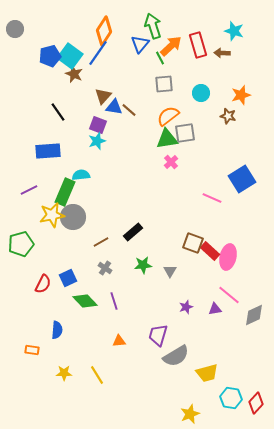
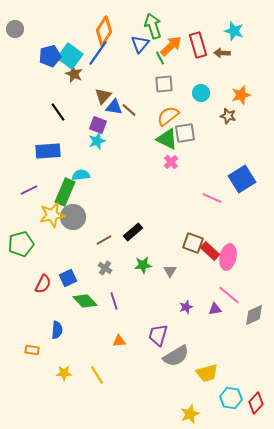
green triangle at (167, 139): rotated 35 degrees clockwise
brown line at (101, 242): moved 3 px right, 2 px up
